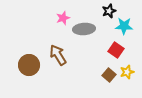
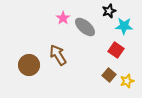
pink star: rotated 16 degrees counterclockwise
gray ellipse: moved 1 px right, 2 px up; rotated 45 degrees clockwise
yellow star: moved 9 px down
